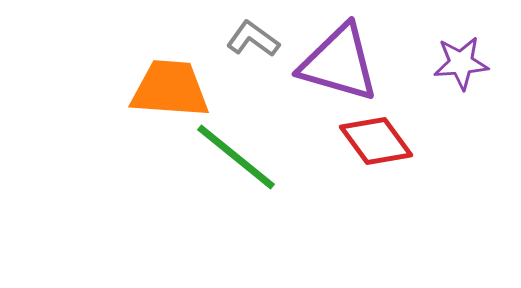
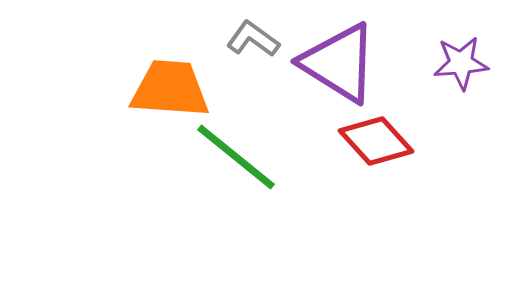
purple triangle: rotated 16 degrees clockwise
red diamond: rotated 6 degrees counterclockwise
